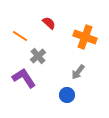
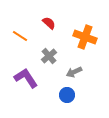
gray cross: moved 11 px right
gray arrow: moved 4 px left; rotated 28 degrees clockwise
purple L-shape: moved 2 px right
